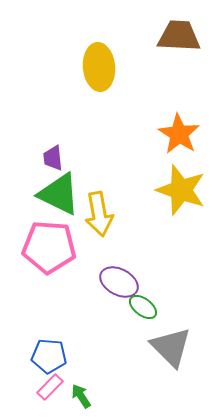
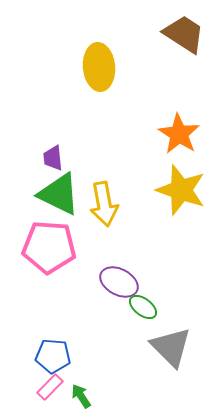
brown trapezoid: moved 5 px right, 2 px up; rotated 30 degrees clockwise
yellow arrow: moved 5 px right, 10 px up
blue pentagon: moved 4 px right
